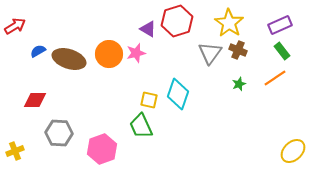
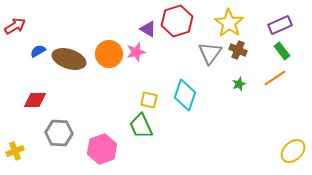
pink star: moved 1 px up
cyan diamond: moved 7 px right, 1 px down
